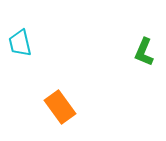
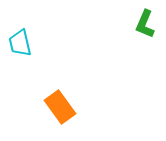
green L-shape: moved 1 px right, 28 px up
